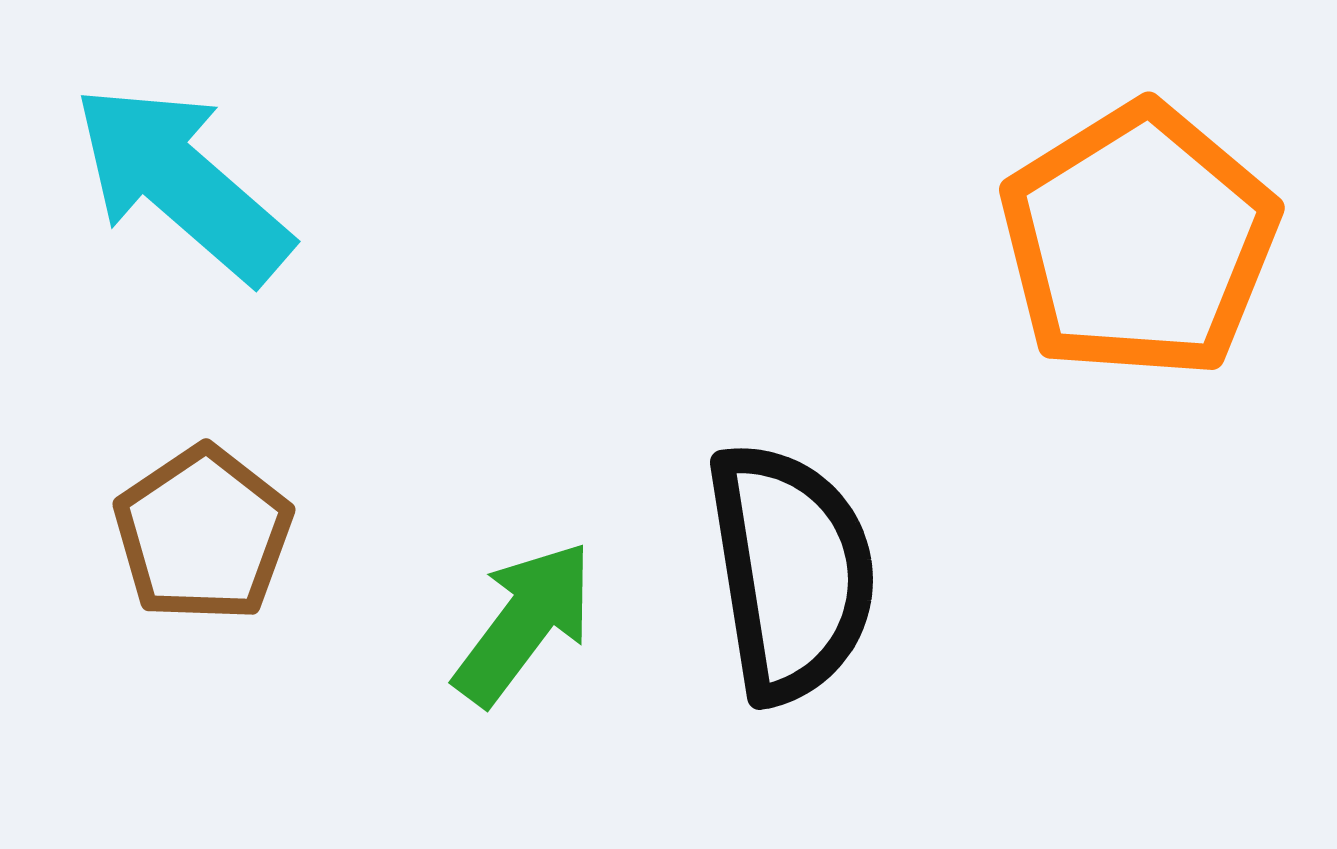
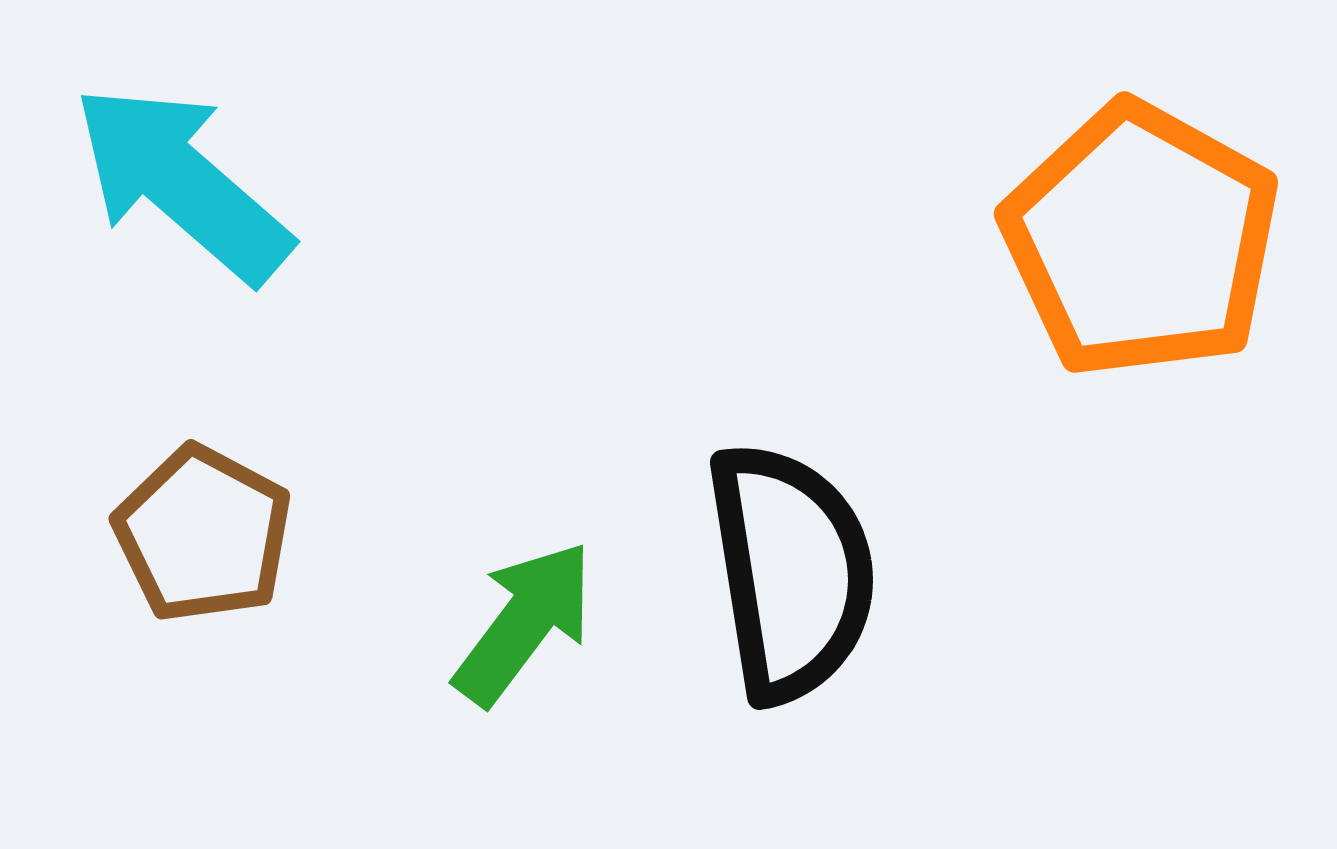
orange pentagon: moved 2 px right, 1 px up; rotated 11 degrees counterclockwise
brown pentagon: rotated 10 degrees counterclockwise
